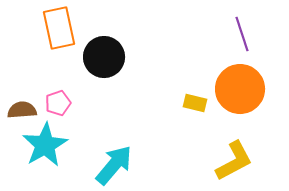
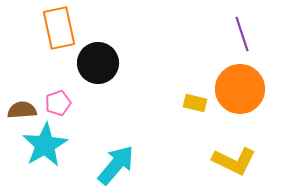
black circle: moved 6 px left, 6 px down
yellow L-shape: rotated 54 degrees clockwise
cyan arrow: moved 2 px right
